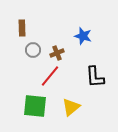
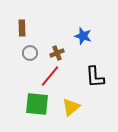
gray circle: moved 3 px left, 3 px down
green square: moved 2 px right, 2 px up
